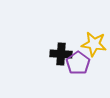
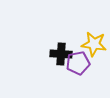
purple pentagon: rotated 25 degrees clockwise
